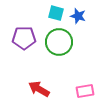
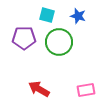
cyan square: moved 9 px left, 2 px down
pink rectangle: moved 1 px right, 1 px up
